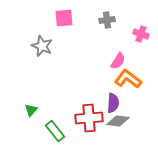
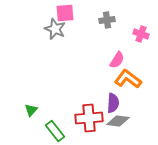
pink square: moved 1 px right, 5 px up
gray star: moved 13 px right, 17 px up
pink semicircle: moved 1 px left, 1 px up
